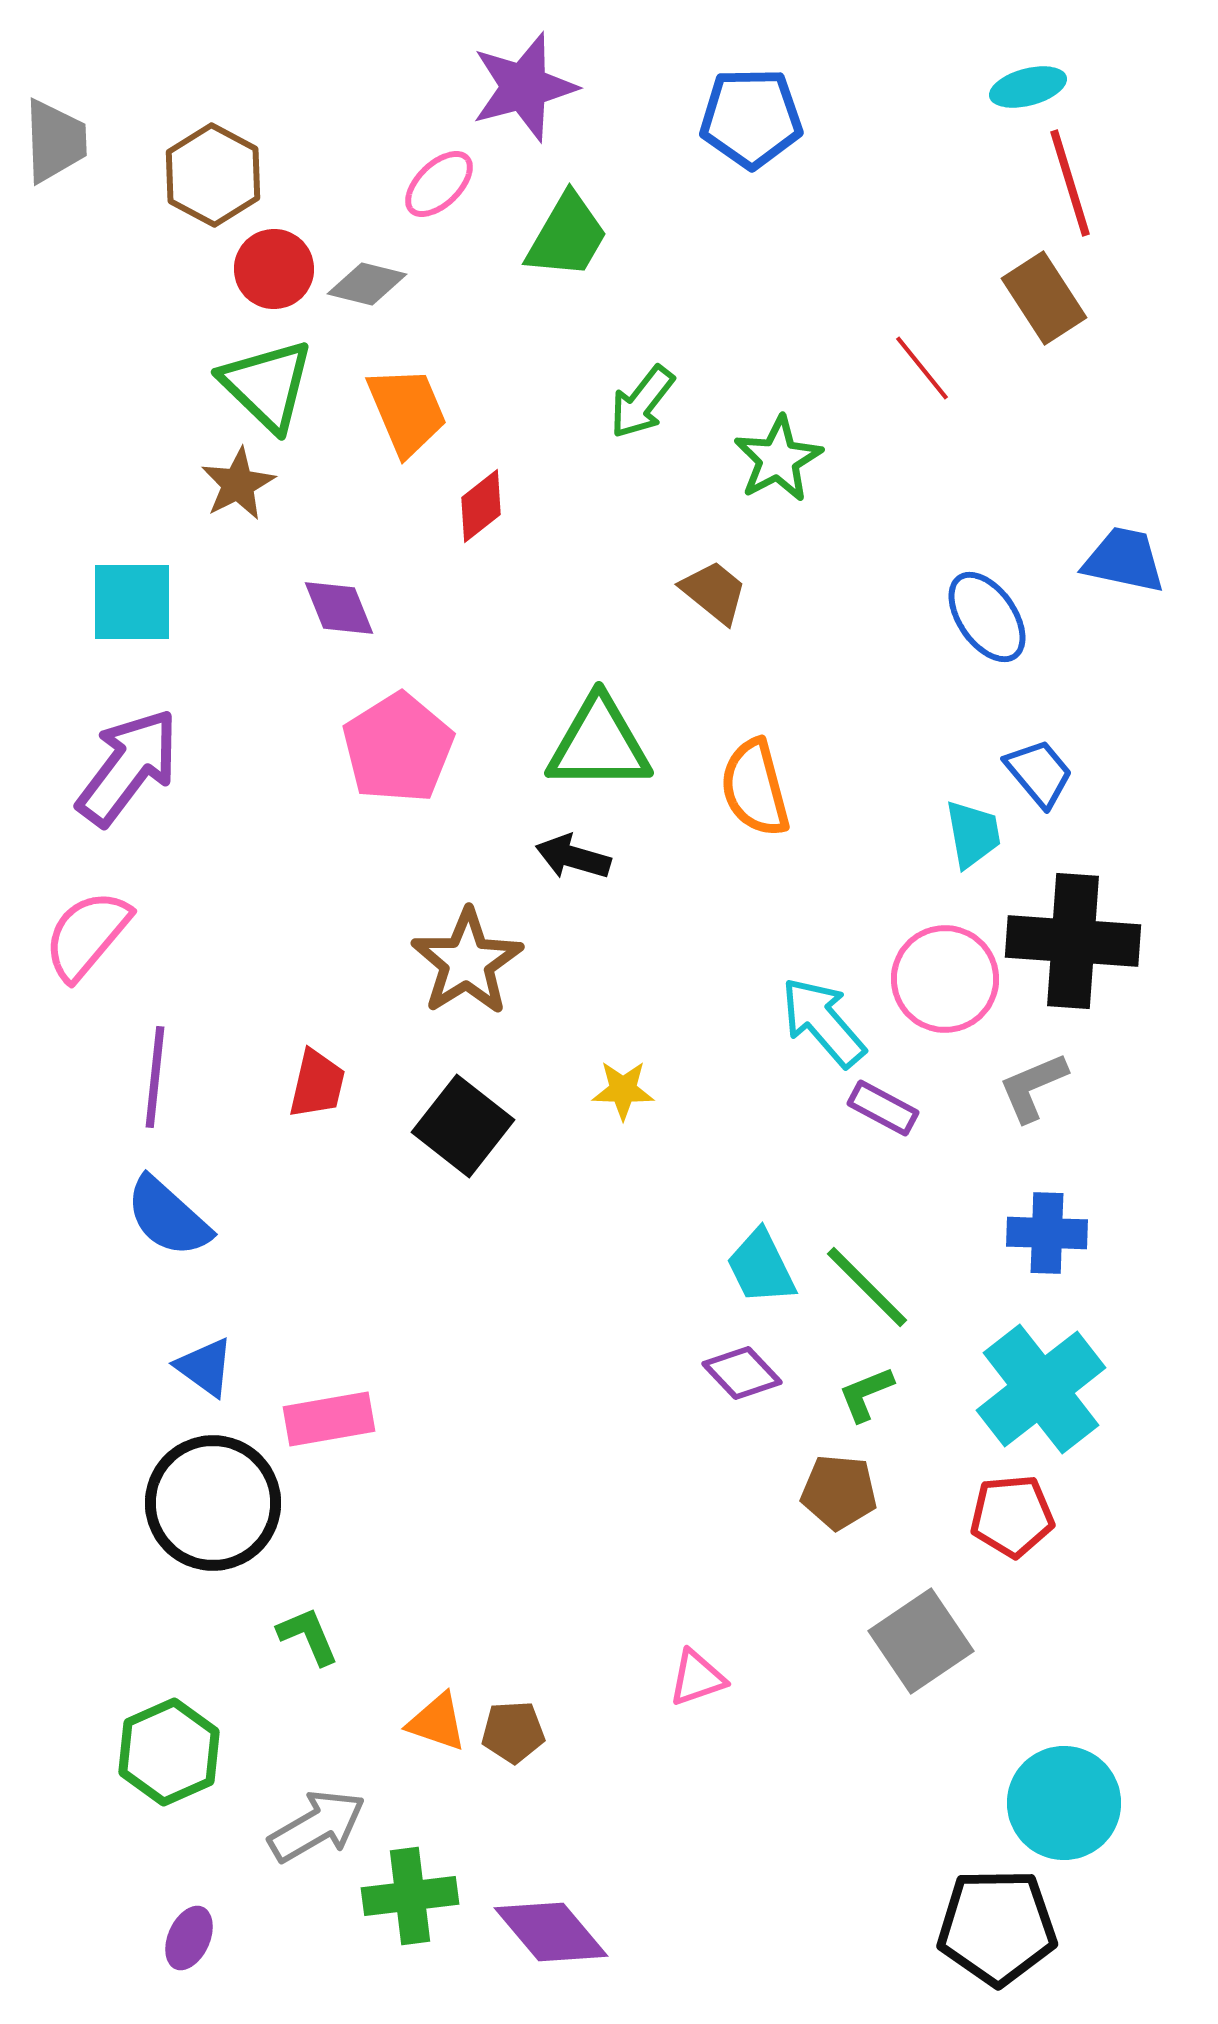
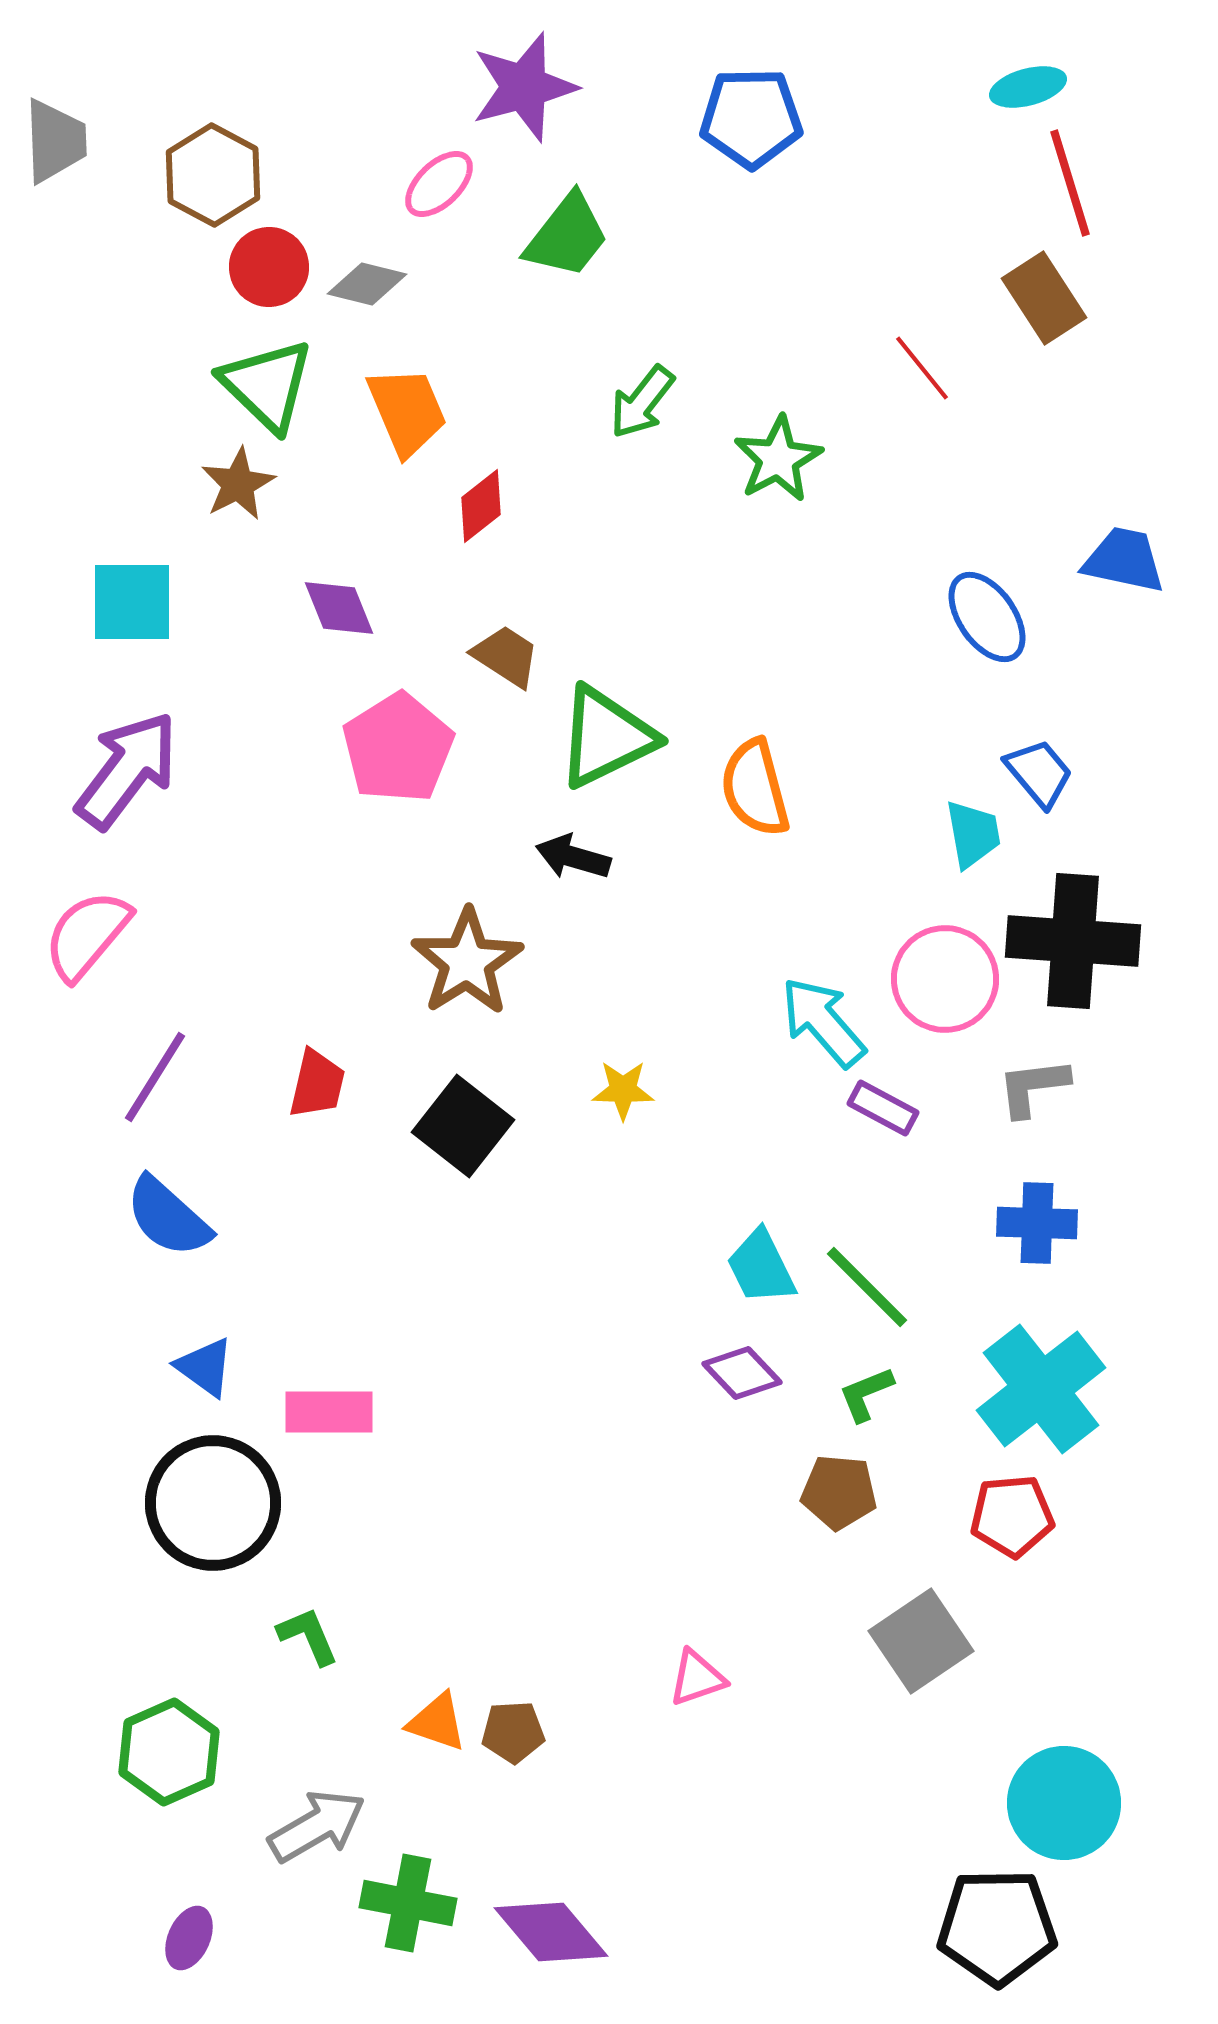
green trapezoid at (567, 236): rotated 8 degrees clockwise
red circle at (274, 269): moved 5 px left, 2 px up
brown trapezoid at (714, 592): moved 208 px left, 64 px down; rotated 6 degrees counterclockwise
green triangle at (599, 744): moved 7 px right, 7 px up; rotated 26 degrees counterclockwise
purple arrow at (128, 767): moved 1 px left, 3 px down
purple line at (155, 1077): rotated 26 degrees clockwise
gray L-shape at (1033, 1087): rotated 16 degrees clockwise
blue cross at (1047, 1233): moved 10 px left, 10 px up
pink rectangle at (329, 1419): moved 7 px up; rotated 10 degrees clockwise
green cross at (410, 1896): moved 2 px left, 7 px down; rotated 18 degrees clockwise
